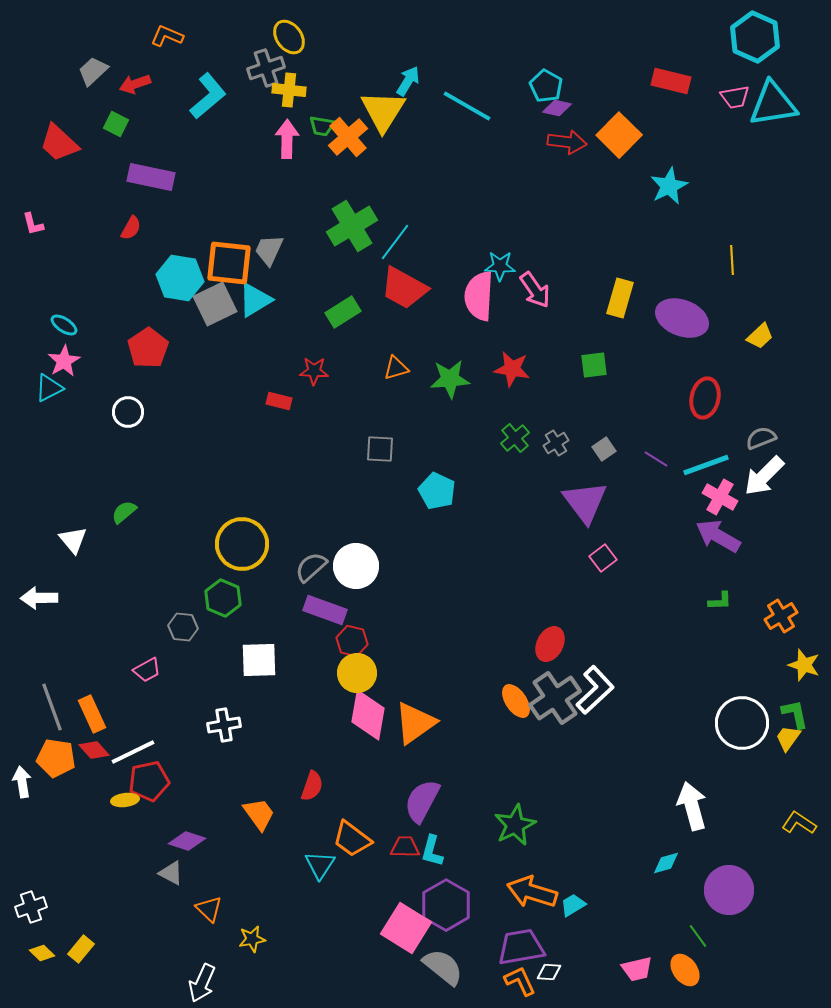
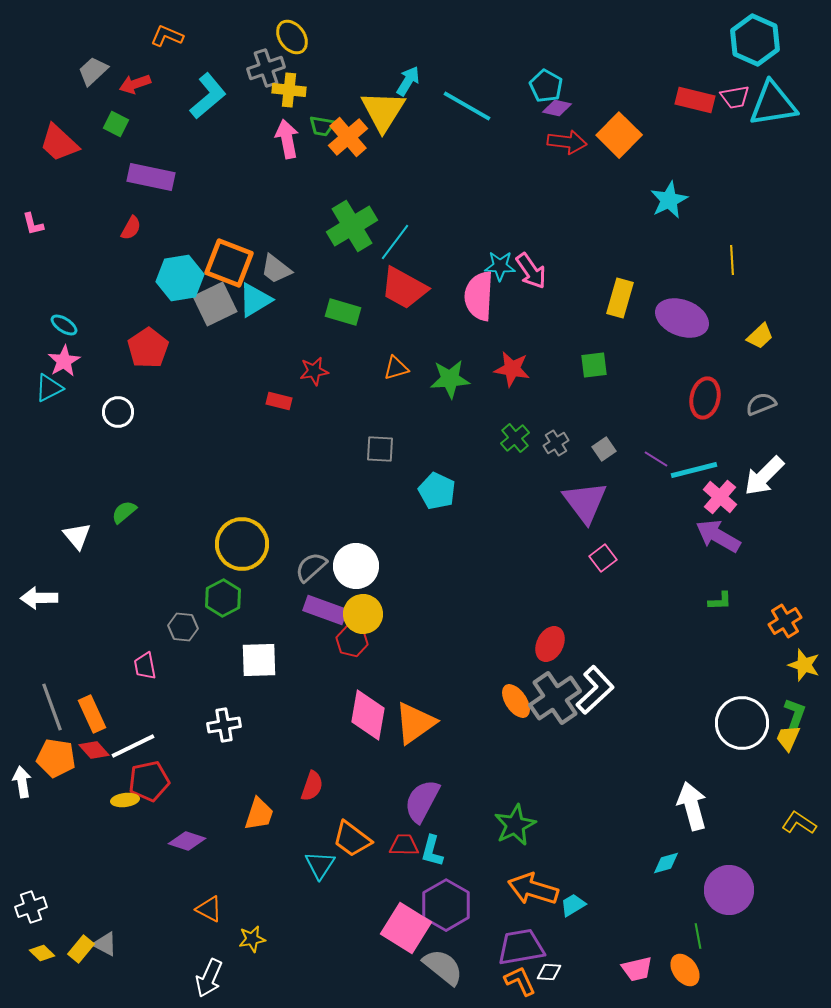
yellow ellipse at (289, 37): moved 3 px right
cyan hexagon at (755, 37): moved 3 px down
red rectangle at (671, 81): moved 24 px right, 19 px down
pink arrow at (287, 139): rotated 12 degrees counterclockwise
cyan star at (669, 186): moved 14 px down
gray trapezoid at (269, 250): moved 7 px right, 19 px down; rotated 76 degrees counterclockwise
orange square at (229, 263): rotated 15 degrees clockwise
cyan hexagon at (180, 278): rotated 18 degrees counterclockwise
pink arrow at (535, 290): moved 4 px left, 19 px up
green rectangle at (343, 312): rotated 48 degrees clockwise
red star at (314, 371): rotated 12 degrees counterclockwise
white circle at (128, 412): moved 10 px left
gray semicircle at (761, 438): moved 34 px up
cyan line at (706, 465): moved 12 px left, 5 px down; rotated 6 degrees clockwise
pink cross at (720, 497): rotated 12 degrees clockwise
white triangle at (73, 540): moved 4 px right, 4 px up
green hexagon at (223, 598): rotated 9 degrees clockwise
orange cross at (781, 616): moved 4 px right, 5 px down
pink trapezoid at (147, 670): moved 2 px left, 4 px up; rotated 108 degrees clockwise
yellow circle at (357, 673): moved 6 px right, 59 px up
green L-shape at (795, 714): rotated 32 degrees clockwise
yellow trapezoid at (788, 738): rotated 12 degrees counterclockwise
white line at (133, 752): moved 6 px up
orange trapezoid at (259, 814): rotated 54 degrees clockwise
red trapezoid at (405, 847): moved 1 px left, 2 px up
gray triangle at (171, 873): moved 66 px left, 71 px down
orange arrow at (532, 892): moved 1 px right, 3 px up
orange triangle at (209, 909): rotated 16 degrees counterclockwise
green line at (698, 936): rotated 25 degrees clockwise
white arrow at (202, 983): moved 7 px right, 5 px up
